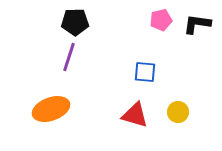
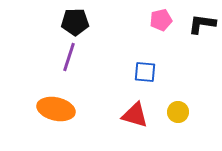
black L-shape: moved 5 px right
orange ellipse: moved 5 px right; rotated 33 degrees clockwise
